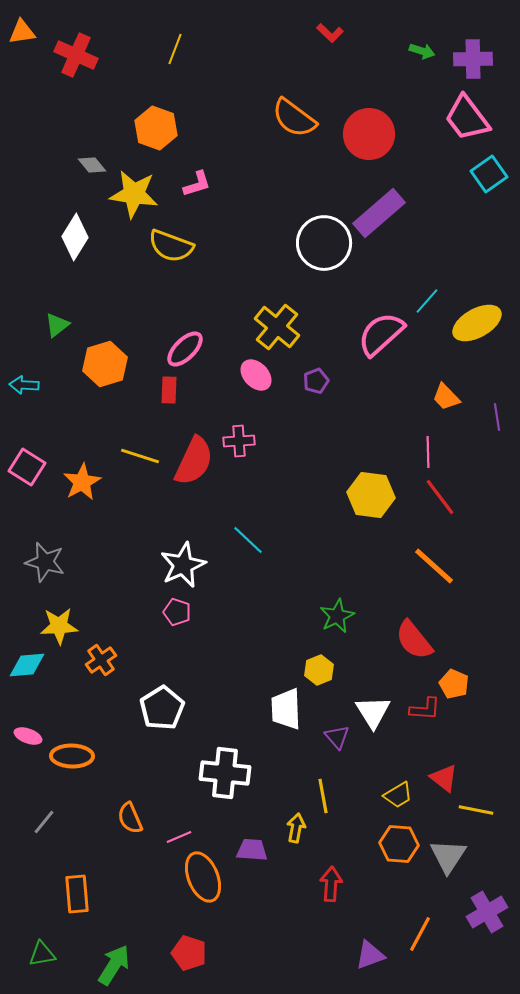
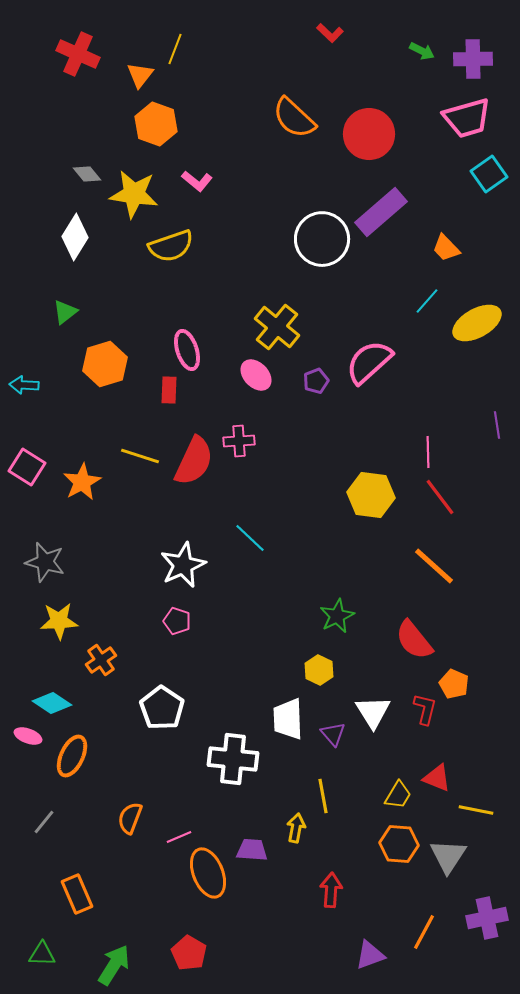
orange triangle at (22, 32): moved 118 px right, 43 px down; rotated 44 degrees counterclockwise
green arrow at (422, 51): rotated 10 degrees clockwise
red cross at (76, 55): moved 2 px right, 1 px up
orange semicircle at (294, 118): rotated 6 degrees clockwise
pink trapezoid at (467, 118): rotated 69 degrees counterclockwise
orange hexagon at (156, 128): moved 4 px up
gray diamond at (92, 165): moved 5 px left, 9 px down
pink L-shape at (197, 184): moved 3 px up; rotated 56 degrees clockwise
purple rectangle at (379, 213): moved 2 px right, 1 px up
white circle at (324, 243): moved 2 px left, 4 px up
yellow semicircle at (171, 246): rotated 39 degrees counterclockwise
green triangle at (57, 325): moved 8 px right, 13 px up
pink semicircle at (381, 334): moved 12 px left, 28 px down
pink ellipse at (185, 349): moved 2 px right, 1 px down; rotated 63 degrees counterclockwise
orange trapezoid at (446, 397): moved 149 px up
purple line at (497, 417): moved 8 px down
cyan line at (248, 540): moved 2 px right, 2 px up
pink pentagon at (177, 612): moved 9 px down
yellow star at (59, 626): moved 5 px up
cyan diamond at (27, 665): moved 25 px right, 38 px down; rotated 39 degrees clockwise
yellow hexagon at (319, 670): rotated 12 degrees counterclockwise
white pentagon at (162, 708): rotated 6 degrees counterclockwise
white trapezoid at (286, 709): moved 2 px right, 10 px down
red L-shape at (425, 709): rotated 80 degrees counterclockwise
purple triangle at (337, 737): moved 4 px left, 3 px up
orange ellipse at (72, 756): rotated 66 degrees counterclockwise
white cross at (225, 773): moved 8 px right, 14 px up
red triangle at (444, 778): moved 7 px left; rotated 16 degrees counterclockwise
yellow trapezoid at (398, 795): rotated 28 degrees counterclockwise
orange semicircle at (130, 818): rotated 44 degrees clockwise
orange ellipse at (203, 877): moved 5 px right, 4 px up
red arrow at (331, 884): moved 6 px down
orange rectangle at (77, 894): rotated 18 degrees counterclockwise
purple cross at (487, 912): moved 6 px down; rotated 18 degrees clockwise
orange line at (420, 934): moved 4 px right, 2 px up
red pentagon at (189, 953): rotated 12 degrees clockwise
green triangle at (42, 954): rotated 12 degrees clockwise
